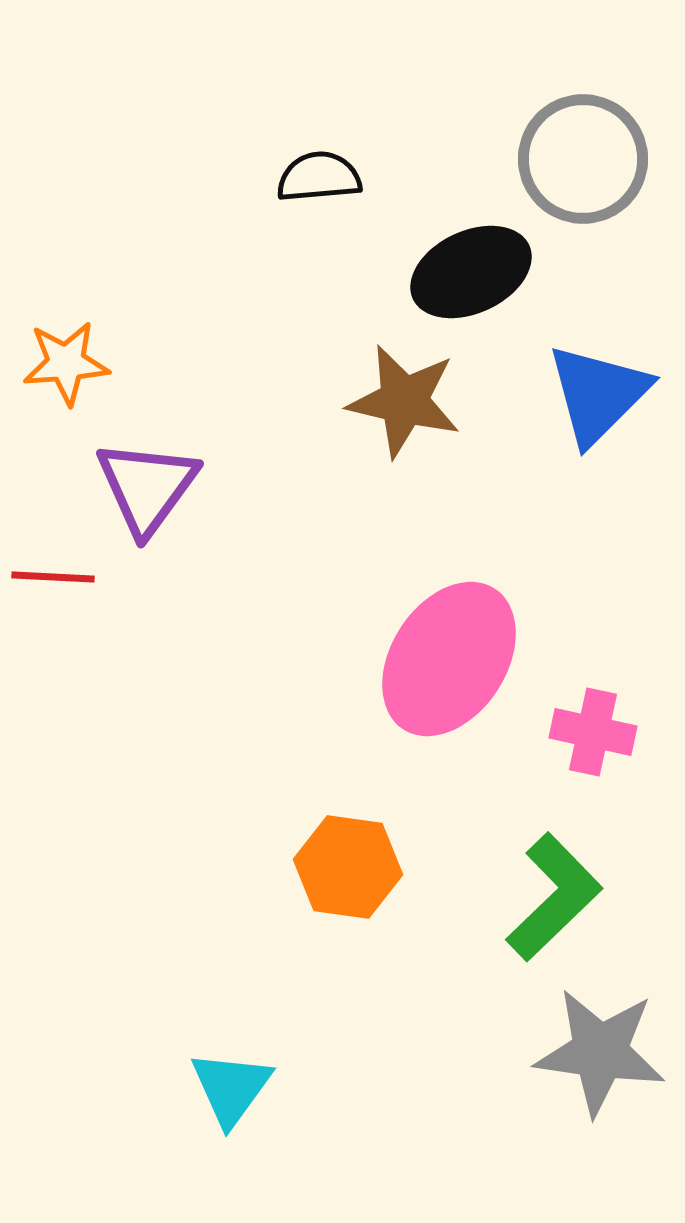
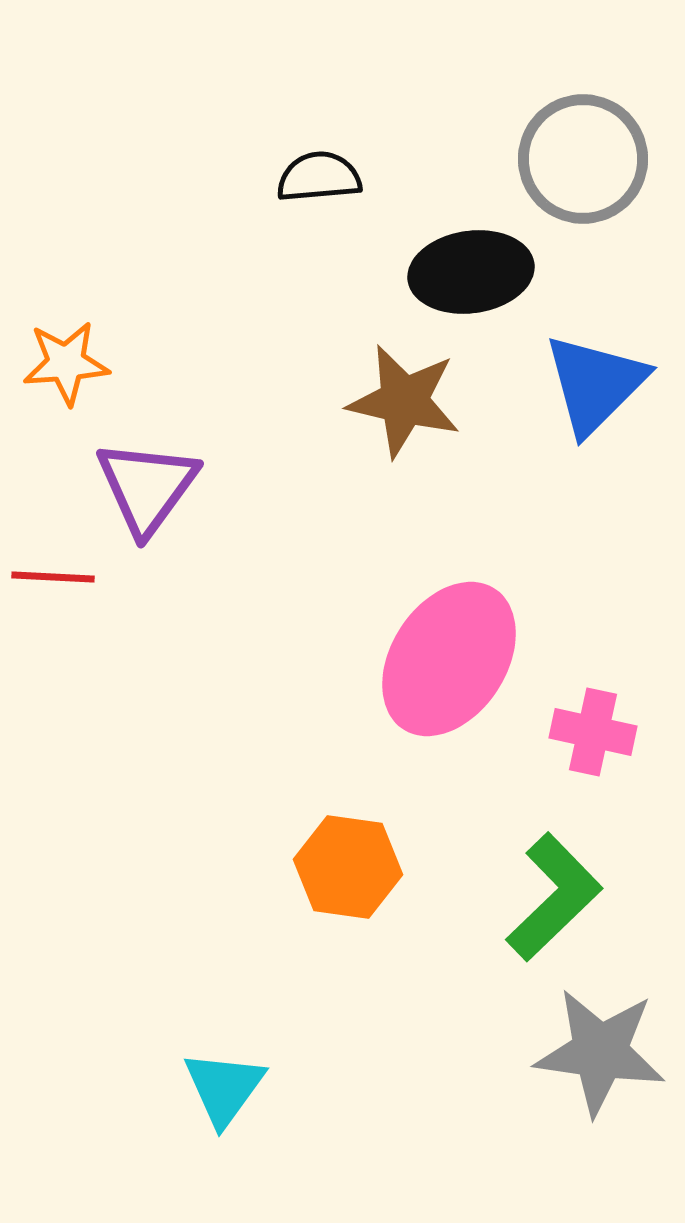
black ellipse: rotated 17 degrees clockwise
blue triangle: moved 3 px left, 10 px up
cyan triangle: moved 7 px left
